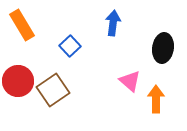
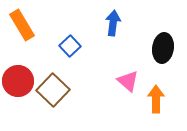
pink triangle: moved 2 px left
brown square: rotated 12 degrees counterclockwise
